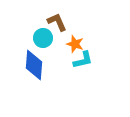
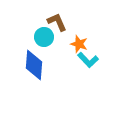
cyan circle: moved 1 px right, 1 px up
orange star: moved 4 px right
cyan L-shape: moved 5 px right; rotated 60 degrees clockwise
